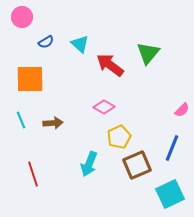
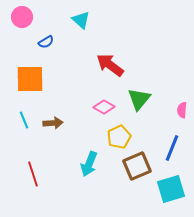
cyan triangle: moved 1 px right, 24 px up
green triangle: moved 9 px left, 46 px down
pink semicircle: rotated 140 degrees clockwise
cyan line: moved 3 px right
brown square: moved 1 px down
cyan square: moved 1 px right, 5 px up; rotated 8 degrees clockwise
